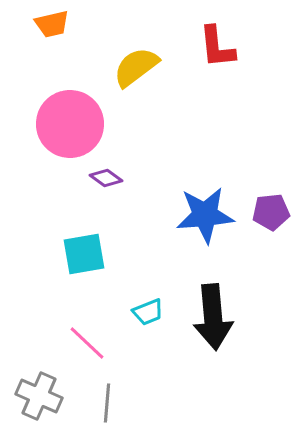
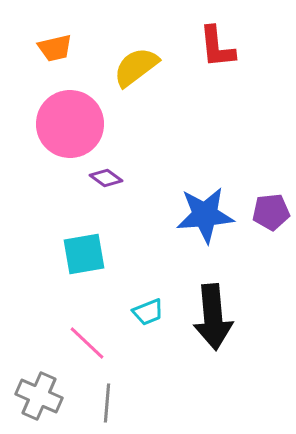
orange trapezoid: moved 3 px right, 24 px down
